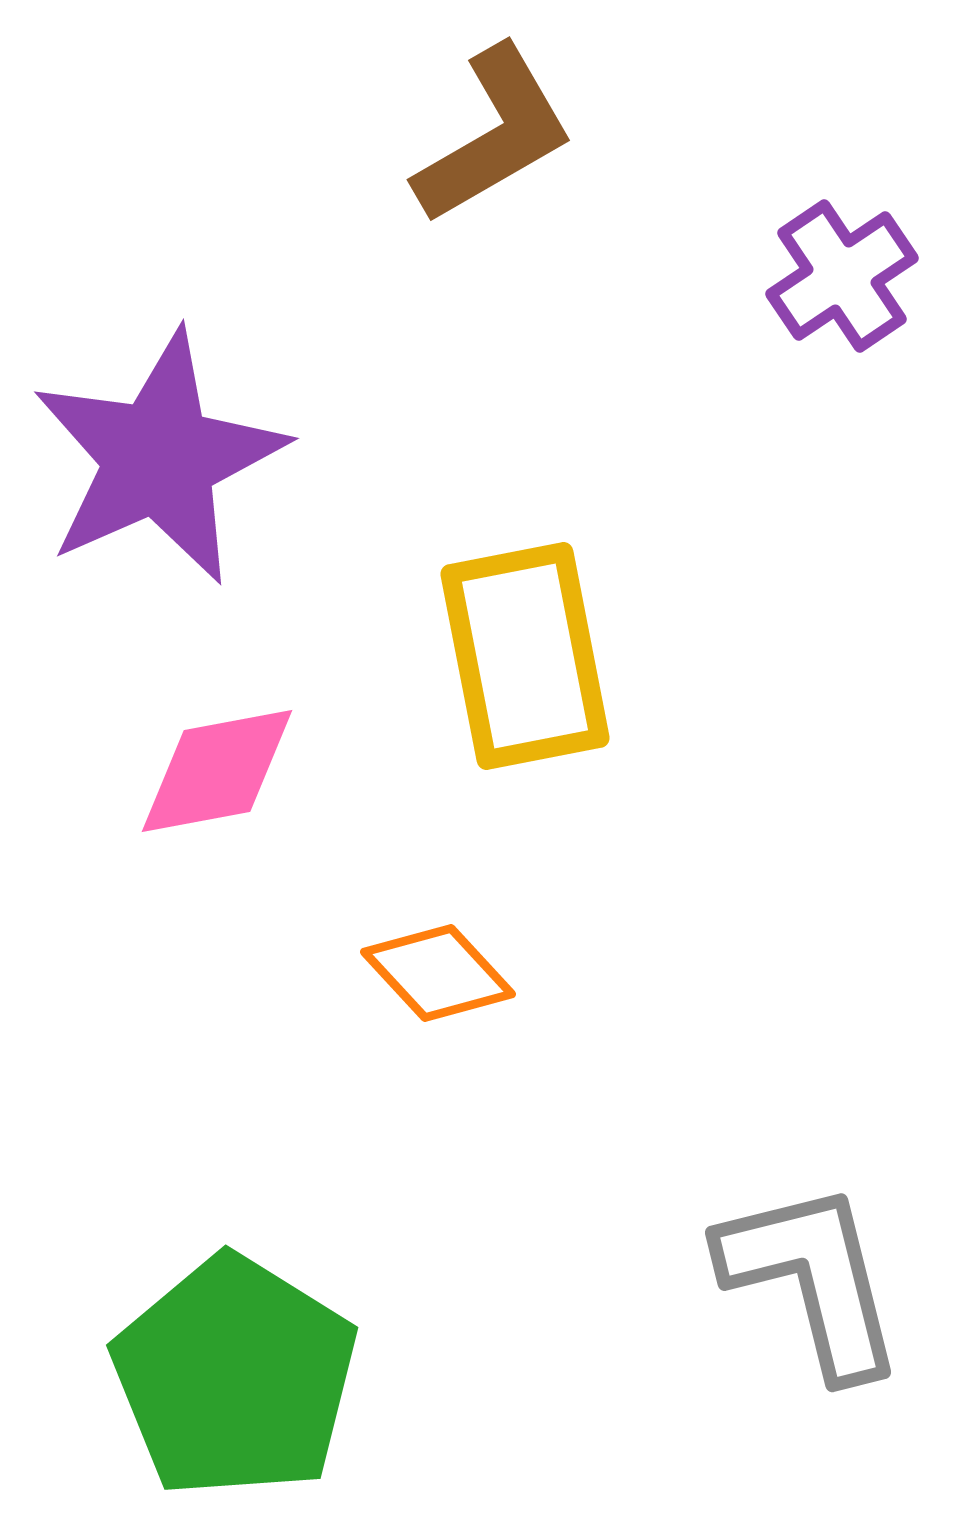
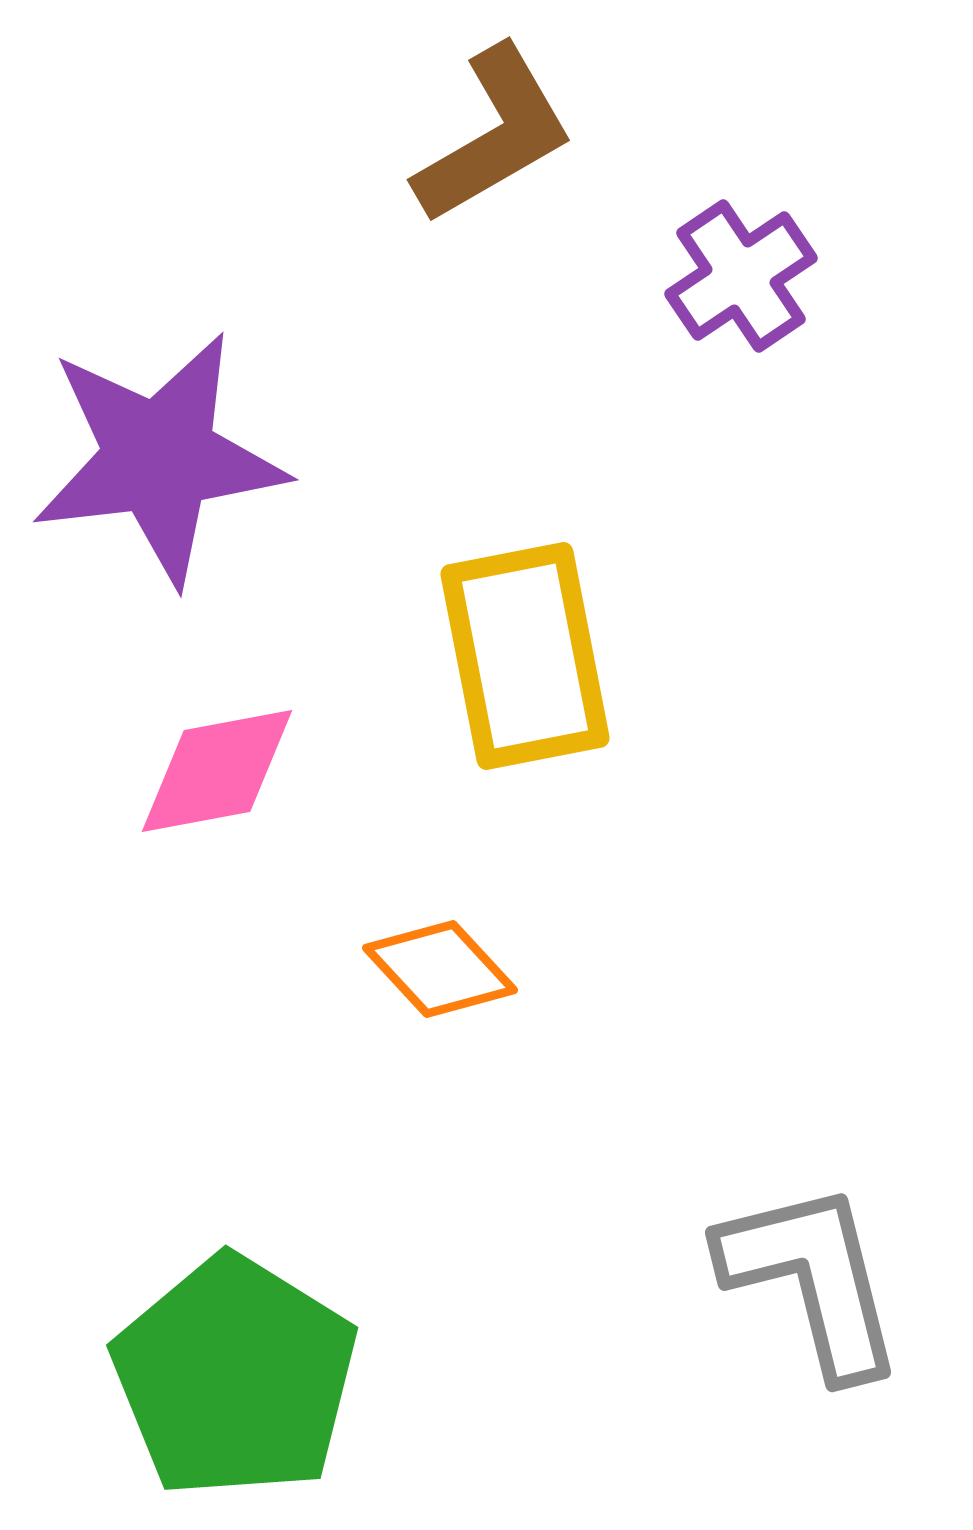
purple cross: moved 101 px left
purple star: rotated 17 degrees clockwise
orange diamond: moved 2 px right, 4 px up
